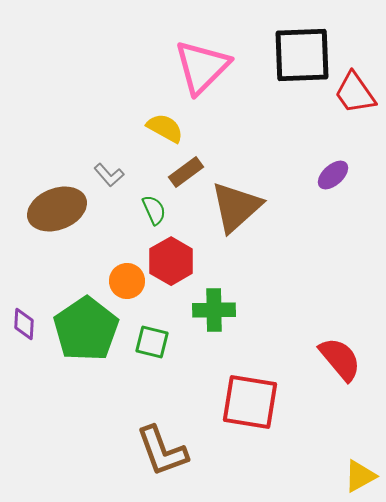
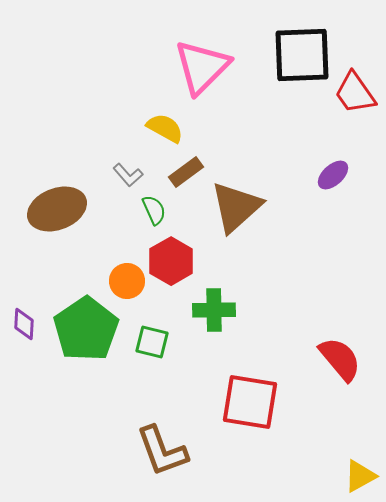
gray L-shape: moved 19 px right
